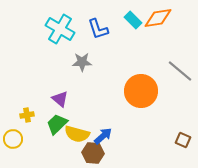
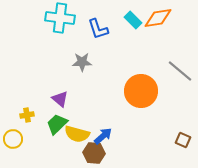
cyan cross: moved 11 px up; rotated 24 degrees counterclockwise
brown hexagon: moved 1 px right
